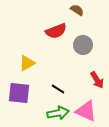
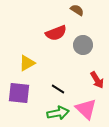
red semicircle: moved 2 px down
pink triangle: moved 2 px up; rotated 20 degrees clockwise
